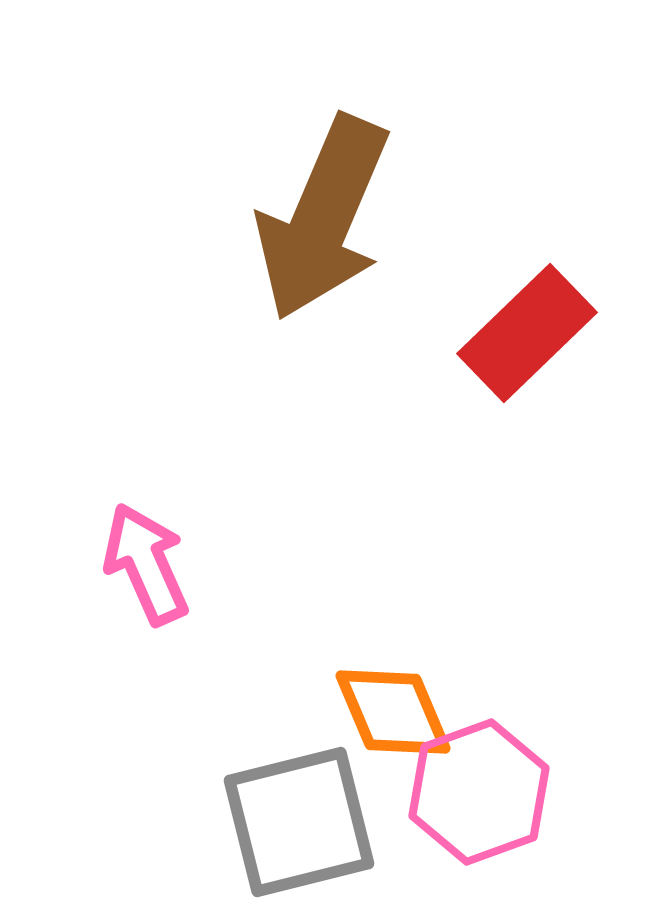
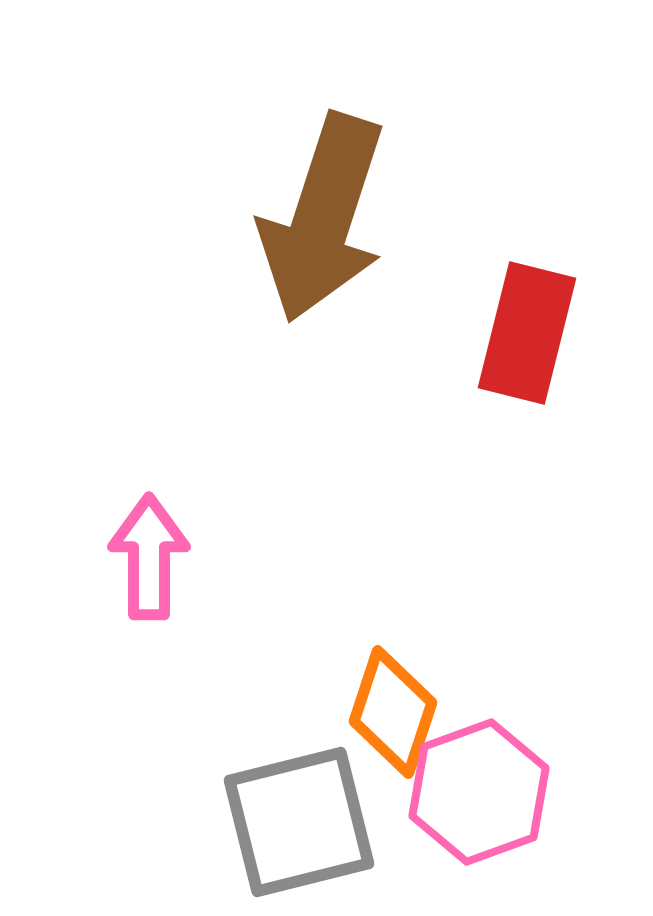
brown arrow: rotated 5 degrees counterclockwise
red rectangle: rotated 32 degrees counterclockwise
pink arrow: moved 3 px right, 7 px up; rotated 24 degrees clockwise
orange diamond: rotated 41 degrees clockwise
